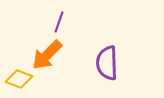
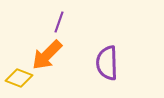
yellow diamond: moved 1 px up
